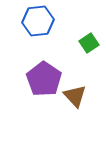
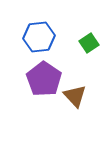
blue hexagon: moved 1 px right, 16 px down
